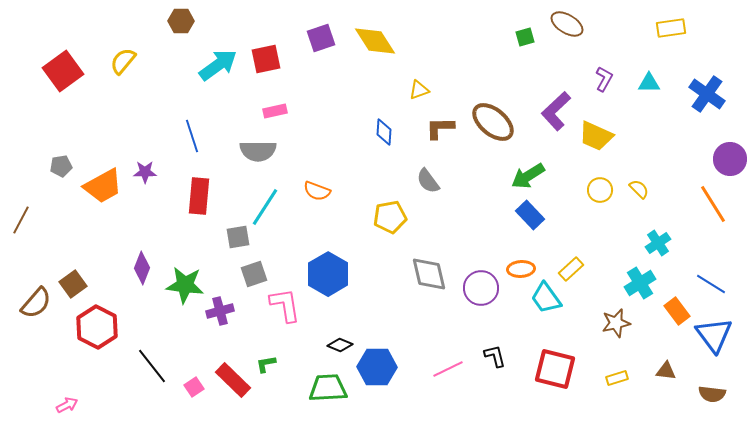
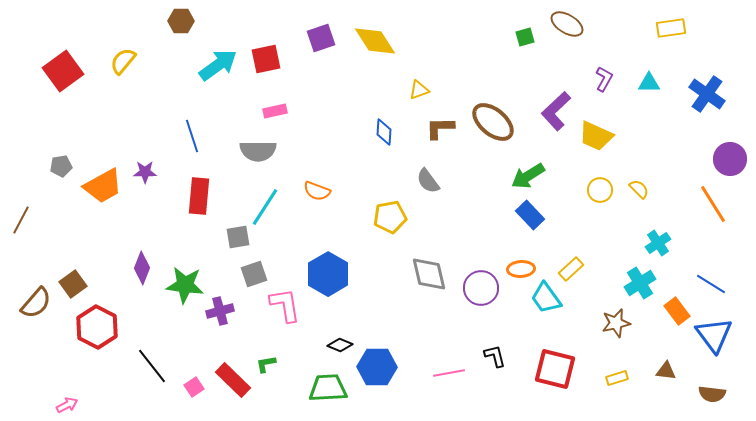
pink line at (448, 369): moved 1 px right, 4 px down; rotated 16 degrees clockwise
